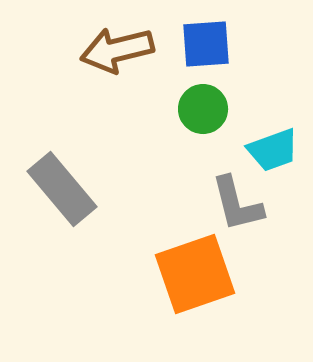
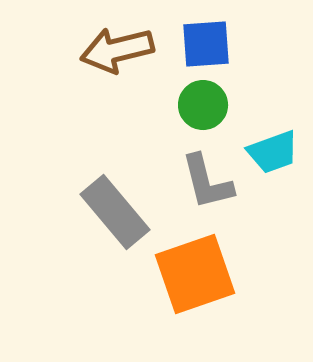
green circle: moved 4 px up
cyan trapezoid: moved 2 px down
gray rectangle: moved 53 px right, 23 px down
gray L-shape: moved 30 px left, 22 px up
